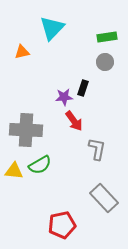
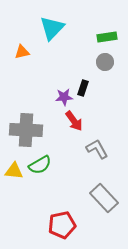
gray L-shape: rotated 40 degrees counterclockwise
